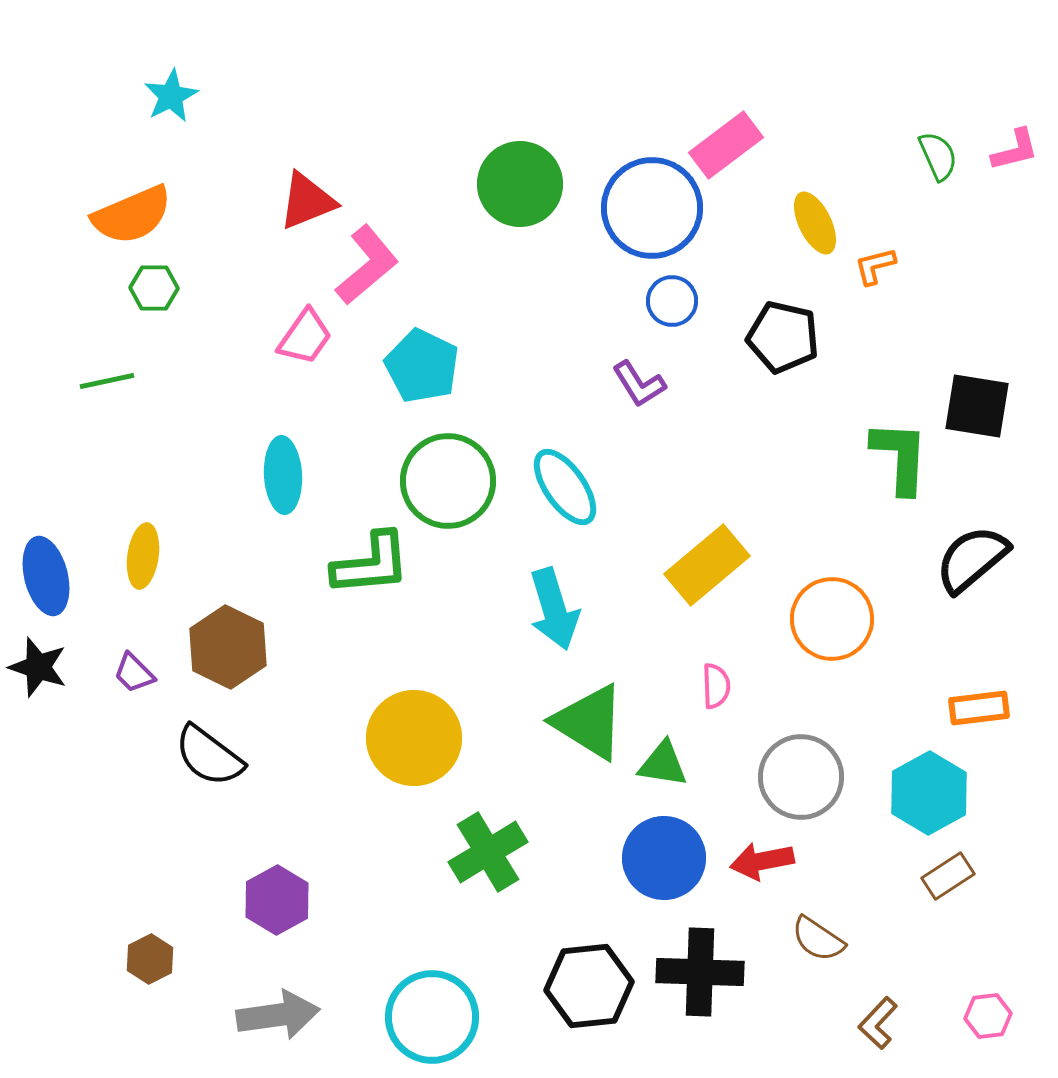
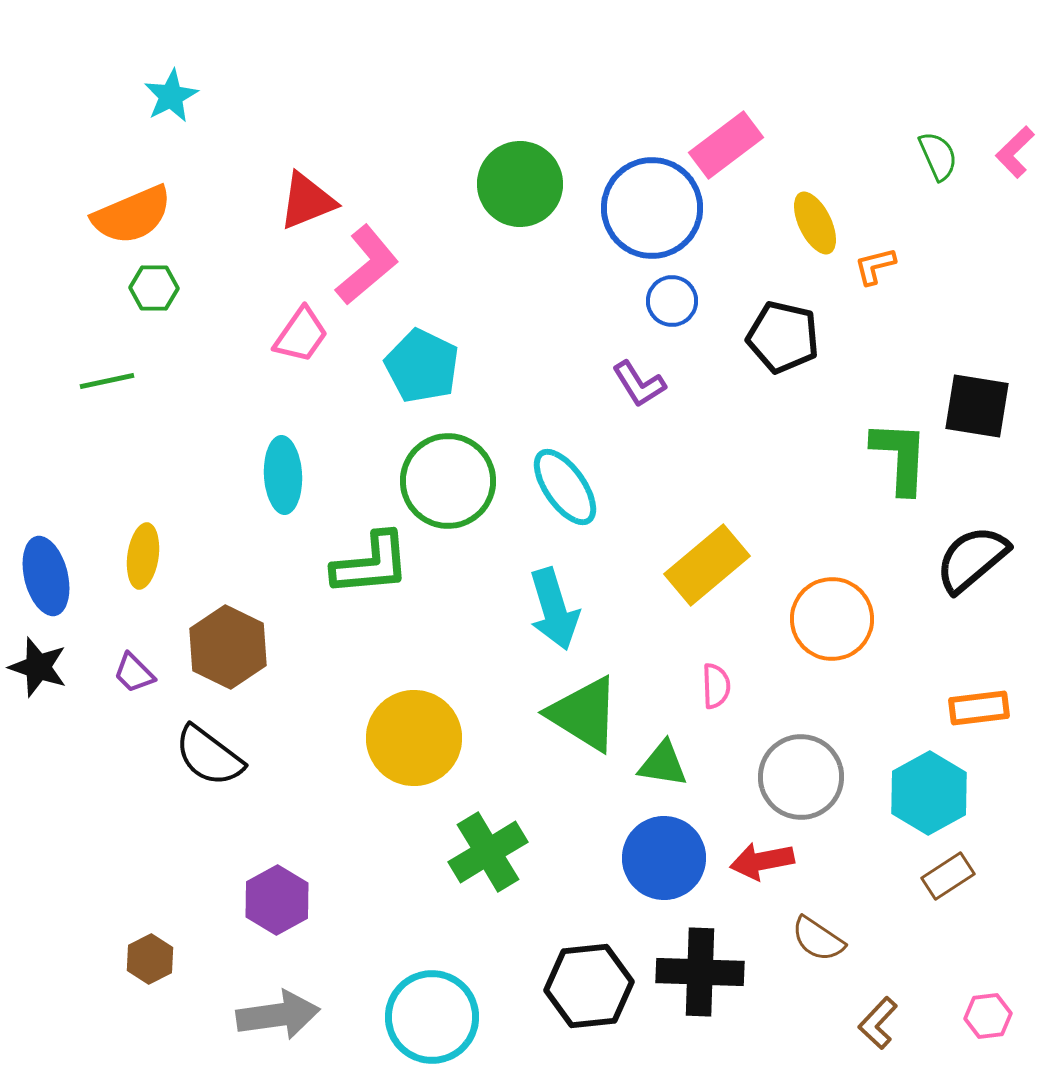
pink L-shape at (1015, 150): moved 2 px down; rotated 150 degrees clockwise
pink trapezoid at (305, 337): moved 4 px left, 2 px up
green triangle at (589, 722): moved 5 px left, 8 px up
